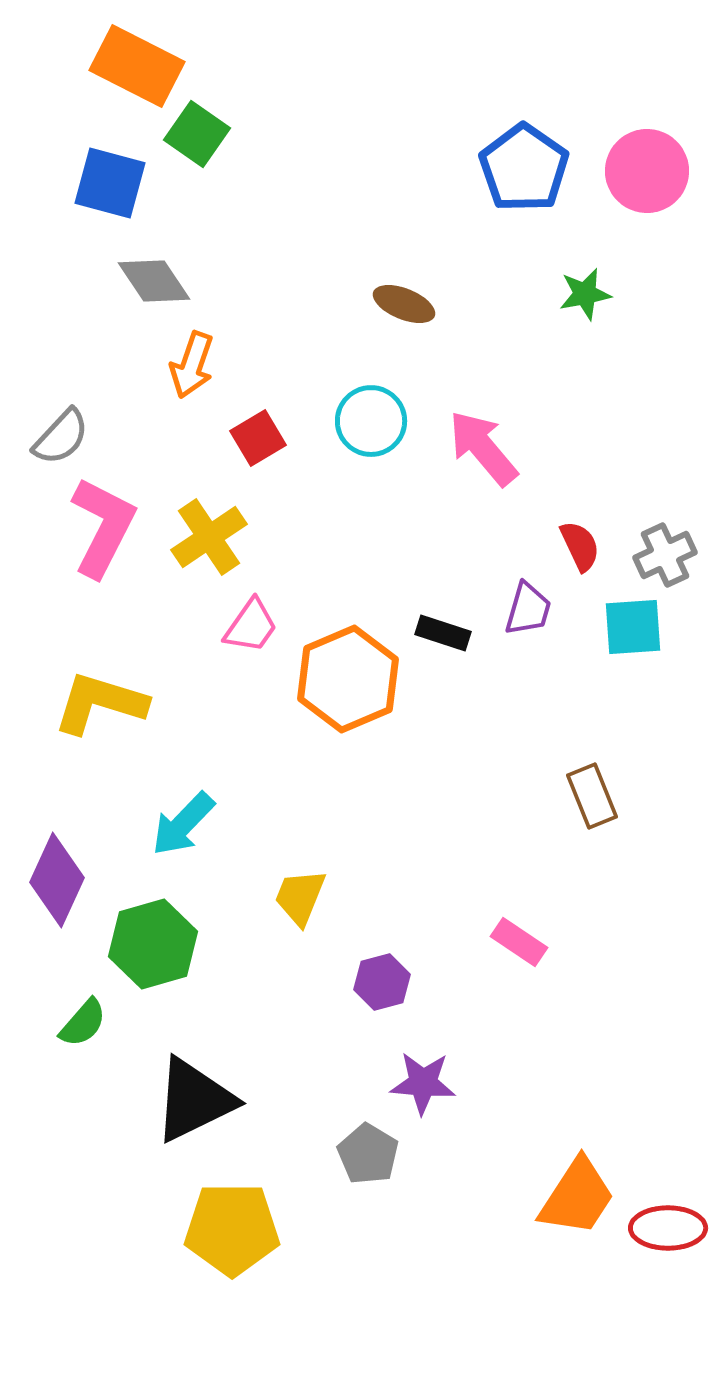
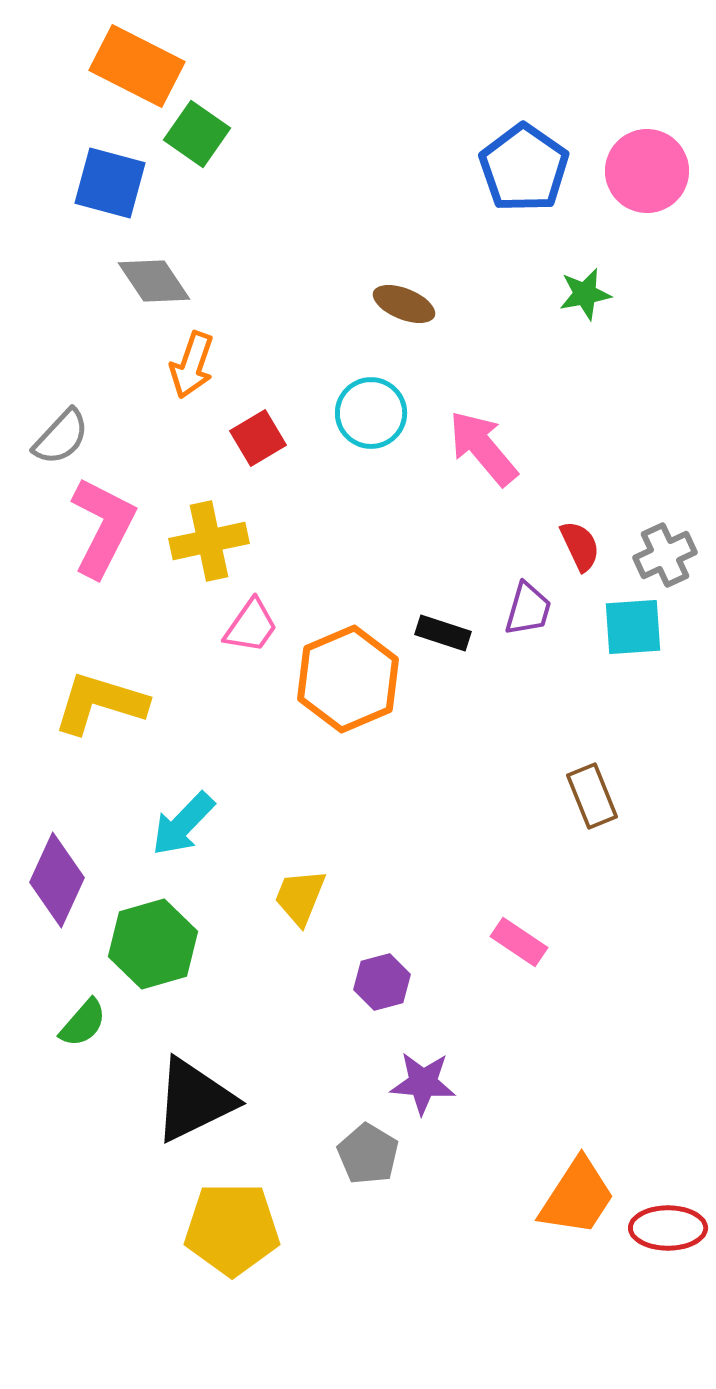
cyan circle: moved 8 px up
yellow cross: moved 4 px down; rotated 22 degrees clockwise
